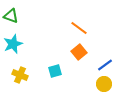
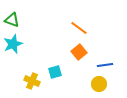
green triangle: moved 1 px right, 4 px down
blue line: rotated 28 degrees clockwise
cyan square: moved 1 px down
yellow cross: moved 12 px right, 6 px down
yellow circle: moved 5 px left
